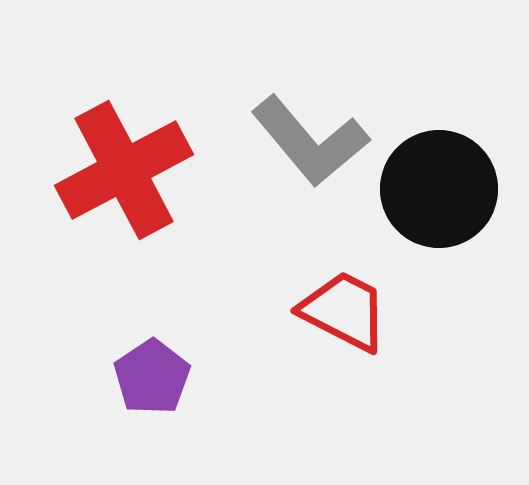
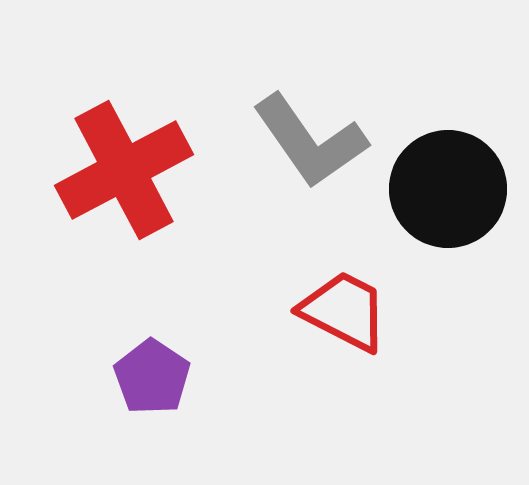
gray L-shape: rotated 5 degrees clockwise
black circle: moved 9 px right
purple pentagon: rotated 4 degrees counterclockwise
